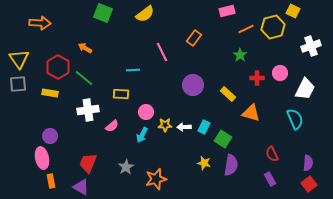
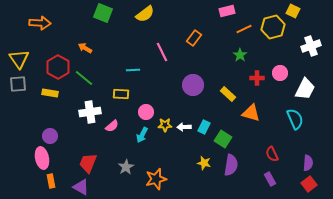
orange line at (246, 29): moved 2 px left
white cross at (88, 110): moved 2 px right, 2 px down
